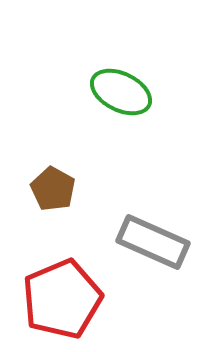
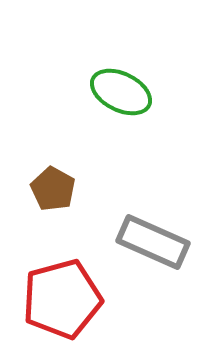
red pentagon: rotated 8 degrees clockwise
